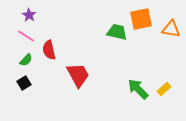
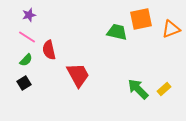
purple star: rotated 24 degrees clockwise
orange triangle: rotated 30 degrees counterclockwise
pink line: moved 1 px right, 1 px down
